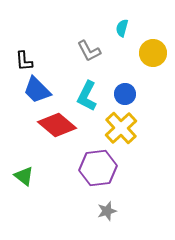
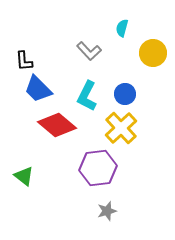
gray L-shape: rotated 15 degrees counterclockwise
blue trapezoid: moved 1 px right, 1 px up
